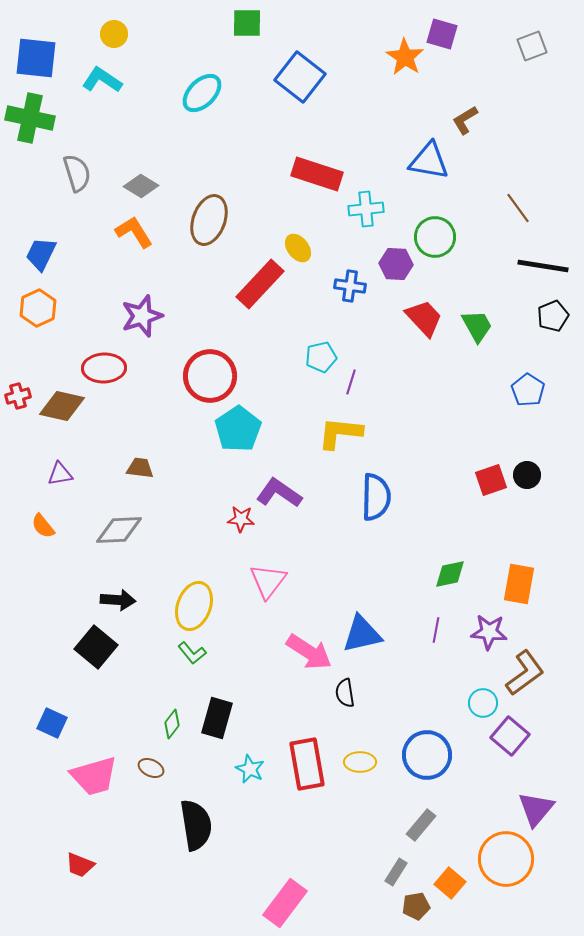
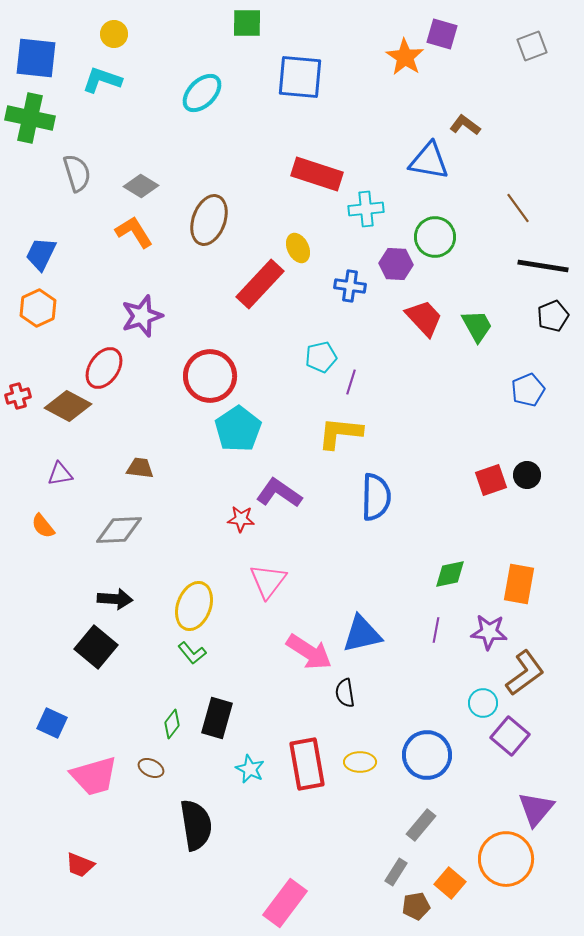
blue square at (300, 77): rotated 33 degrees counterclockwise
cyan L-shape at (102, 80): rotated 15 degrees counterclockwise
brown L-shape at (465, 120): moved 5 px down; rotated 68 degrees clockwise
yellow ellipse at (298, 248): rotated 12 degrees clockwise
red ellipse at (104, 368): rotated 54 degrees counterclockwise
blue pentagon at (528, 390): rotated 16 degrees clockwise
brown diamond at (62, 406): moved 6 px right; rotated 15 degrees clockwise
black arrow at (118, 600): moved 3 px left, 1 px up
